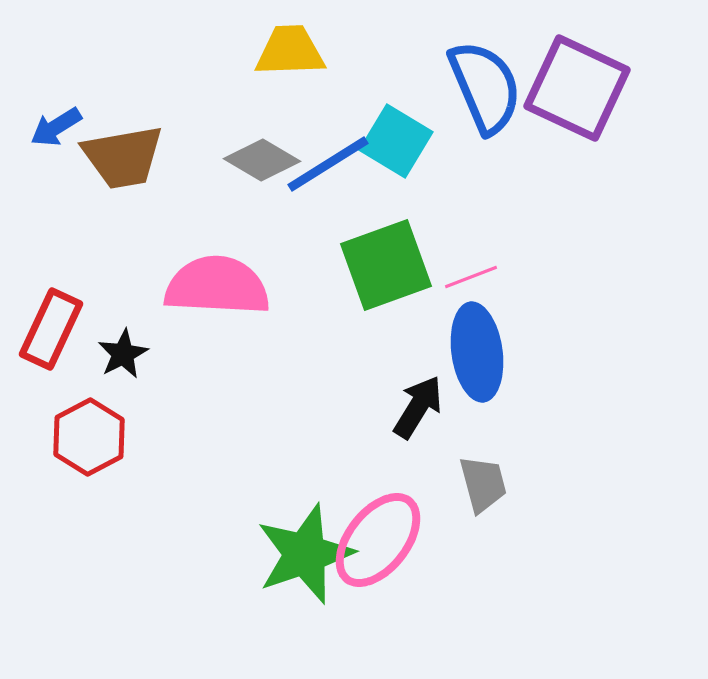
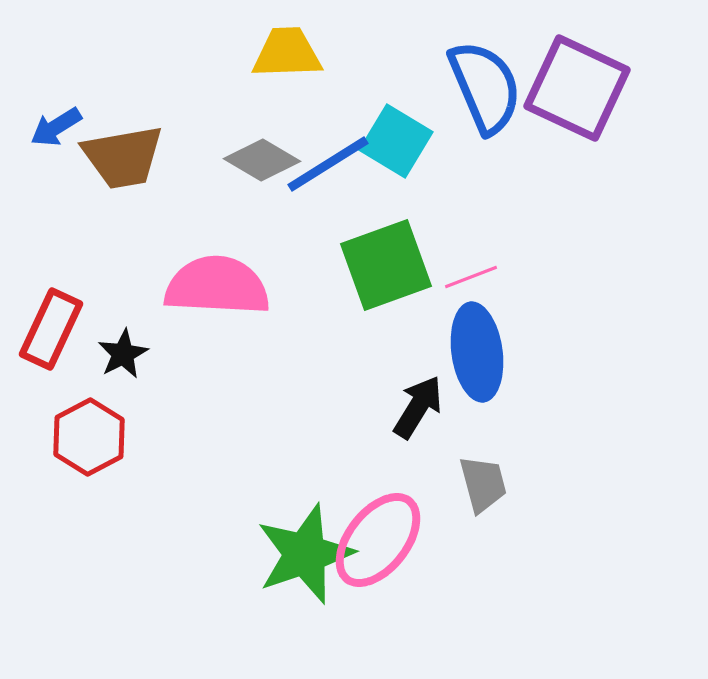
yellow trapezoid: moved 3 px left, 2 px down
